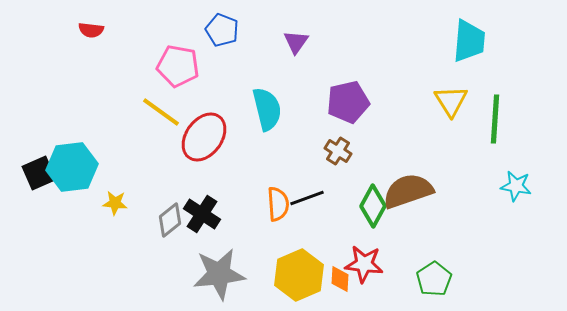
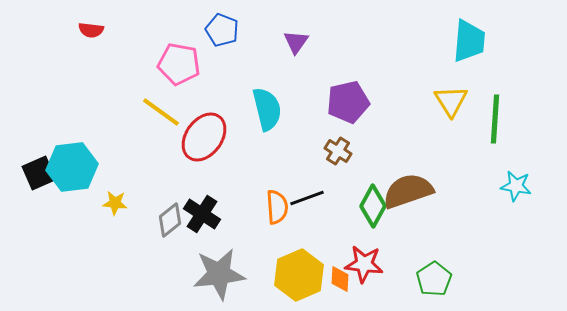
pink pentagon: moved 1 px right, 2 px up
orange semicircle: moved 1 px left, 3 px down
